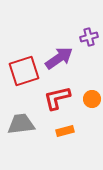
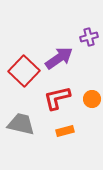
red square: rotated 28 degrees counterclockwise
gray trapezoid: rotated 20 degrees clockwise
